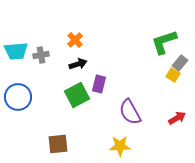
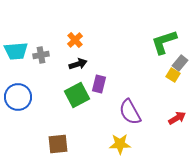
yellow star: moved 2 px up
